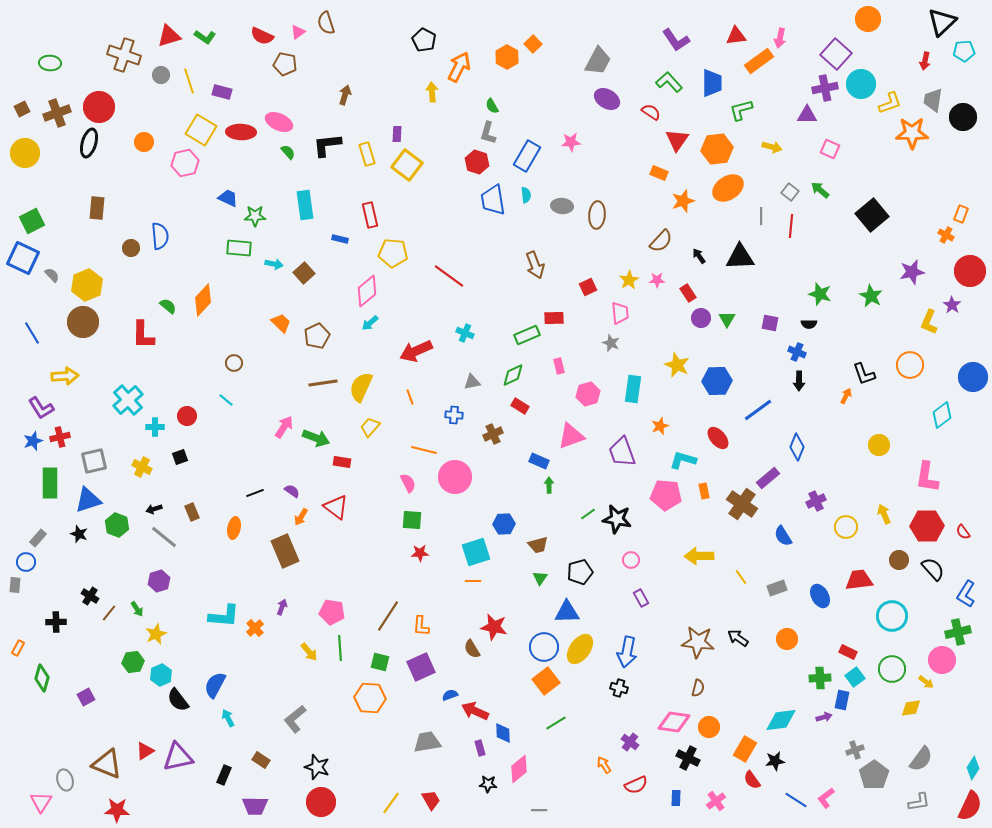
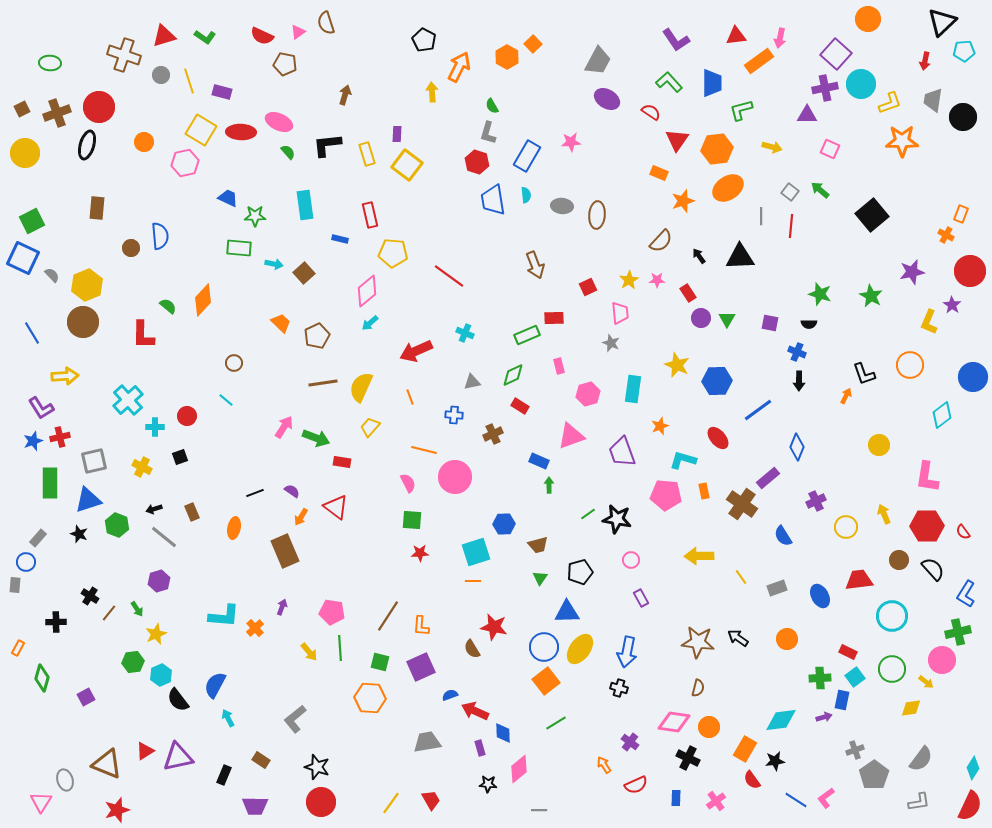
red triangle at (169, 36): moved 5 px left
orange star at (912, 133): moved 10 px left, 8 px down
black ellipse at (89, 143): moved 2 px left, 2 px down
red star at (117, 810): rotated 20 degrees counterclockwise
